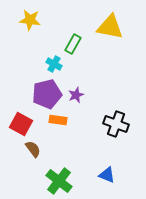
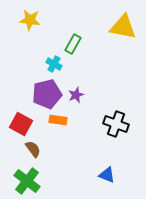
yellow triangle: moved 13 px right
green cross: moved 32 px left
